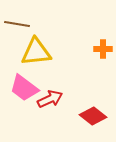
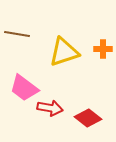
brown line: moved 10 px down
yellow triangle: moved 28 px right; rotated 12 degrees counterclockwise
red arrow: moved 9 px down; rotated 35 degrees clockwise
red diamond: moved 5 px left, 2 px down
